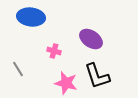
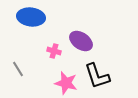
purple ellipse: moved 10 px left, 2 px down
